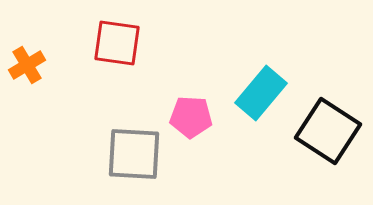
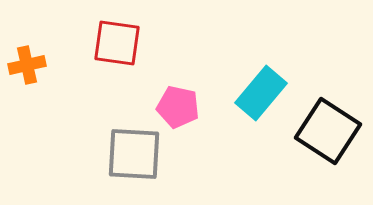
orange cross: rotated 18 degrees clockwise
pink pentagon: moved 13 px left, 10 px up; rotated 9 degrees clockwise
